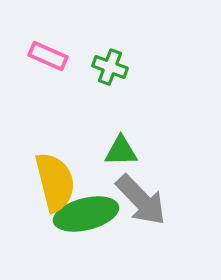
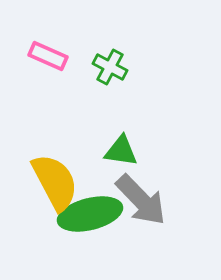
green cross: rotated 8 degrees clockwise
green triangle: rotated 9 degrees clockwise
yellow semicircle: rotated 14 degrees counterclockwise
green ellipse: moved 4 px right
